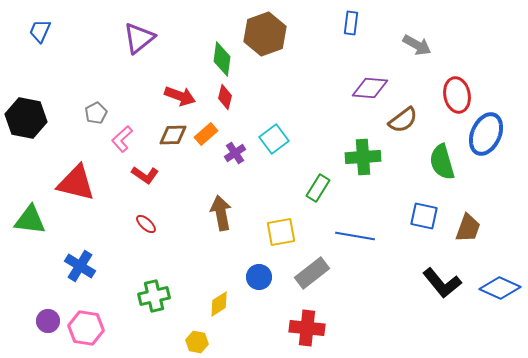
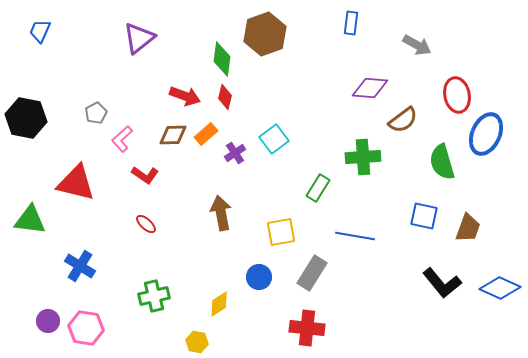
red arrow at (180, 96): moved 5 px right
gray rectangle at (312, 273): rotated 20 degrees counterclockwise
